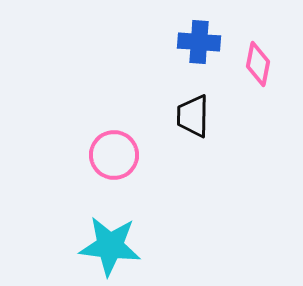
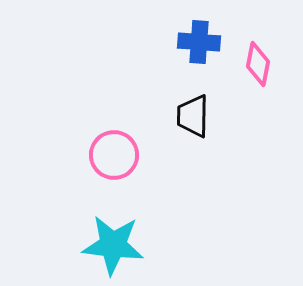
cyan star: moved 3 px right, 1 px up
